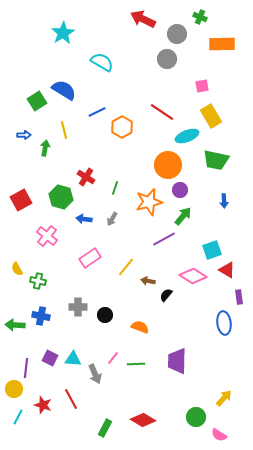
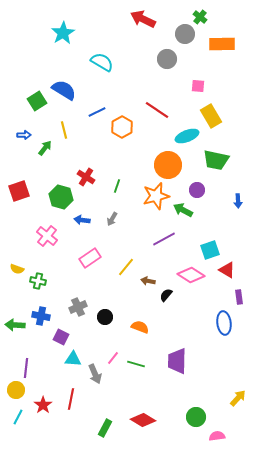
green cross at (200, 17): rotated 16 degrees clockwise
gray circle at (177, 34): moved 8 px right
pink square at (202, 86): moved 4 px left; rotated 16 degrees clockwise
red line at (162, 112): moved 5 px left, 2 px up
green arrow at (45, 148): rotated 28 degrees clockwise
green line at (115, 188): moved 2 px right, 2 px up
purple circle at (180, 190): moved 17 px right
red square at (21, 200): moved 2 px left, 9 px up; rotated 10 degrees clockwise
blue arrow at (224, 201): moved 14 px right
orange star at (149, 202): moved 7 px right, 6 px up
green arrow at (183, 216): moved 6 px up; rotated 102 degrees counterclockwise
blue arrow at (84, 219): moved 2 px left, 1 px down
cyan square at (212, 250): moved 2 px left
yellow semicircle at (17, 269): rotated 40 degrees counterclockwise
pink diamond at (193, 276): moved 2 px left, 1 px up
gray cross at (78, 307): rotated 24 degrees counterclockwise
black circle at (105, 315): moved 2 px down
purple square at (50, 358): moved 11 px right, 21 px up
green line at (136, 364): rotated 18 degrees clockwise
yellow circle at (14, 389): moved 2 px right, 1 px down
yellow arrow at (224, 398): moved 14 px right
red line at (71, 399): rotated 40 degrees clockwise
red star at (43, 405): rotated 18 degrees clockwise
pink semicircle at (219, 435): moved 2 px left, 1 px down; rotated 140 degrees clockwise
